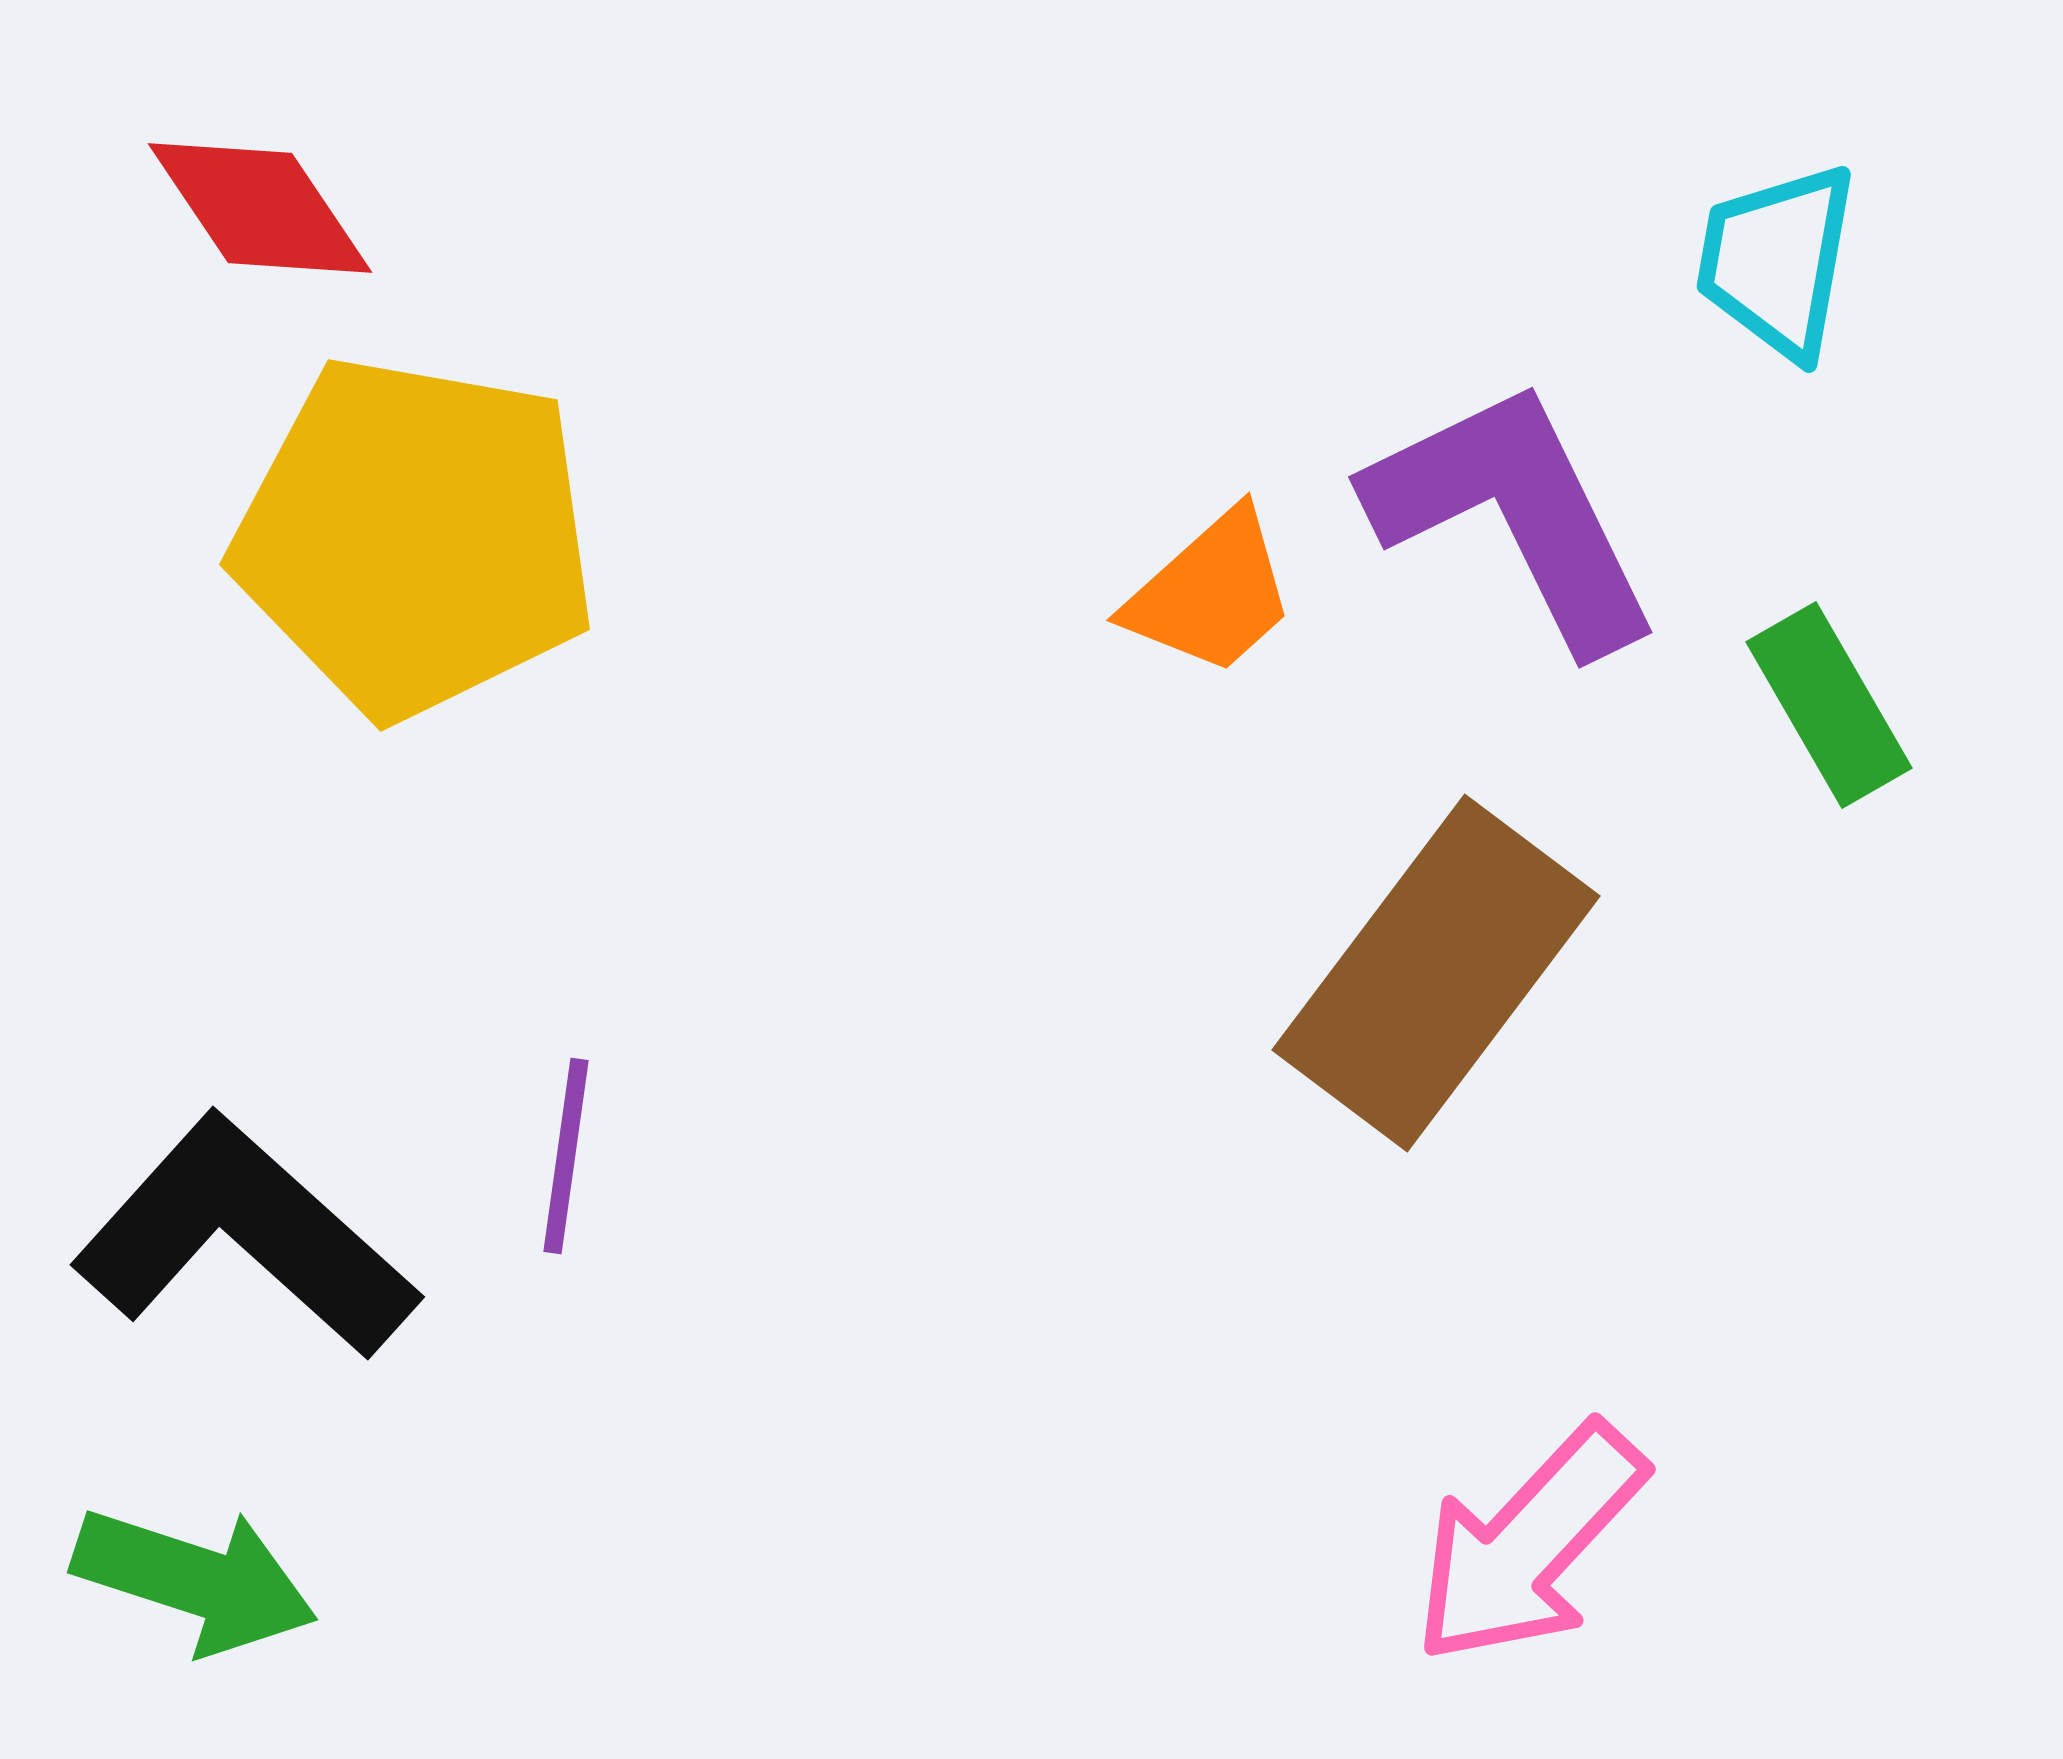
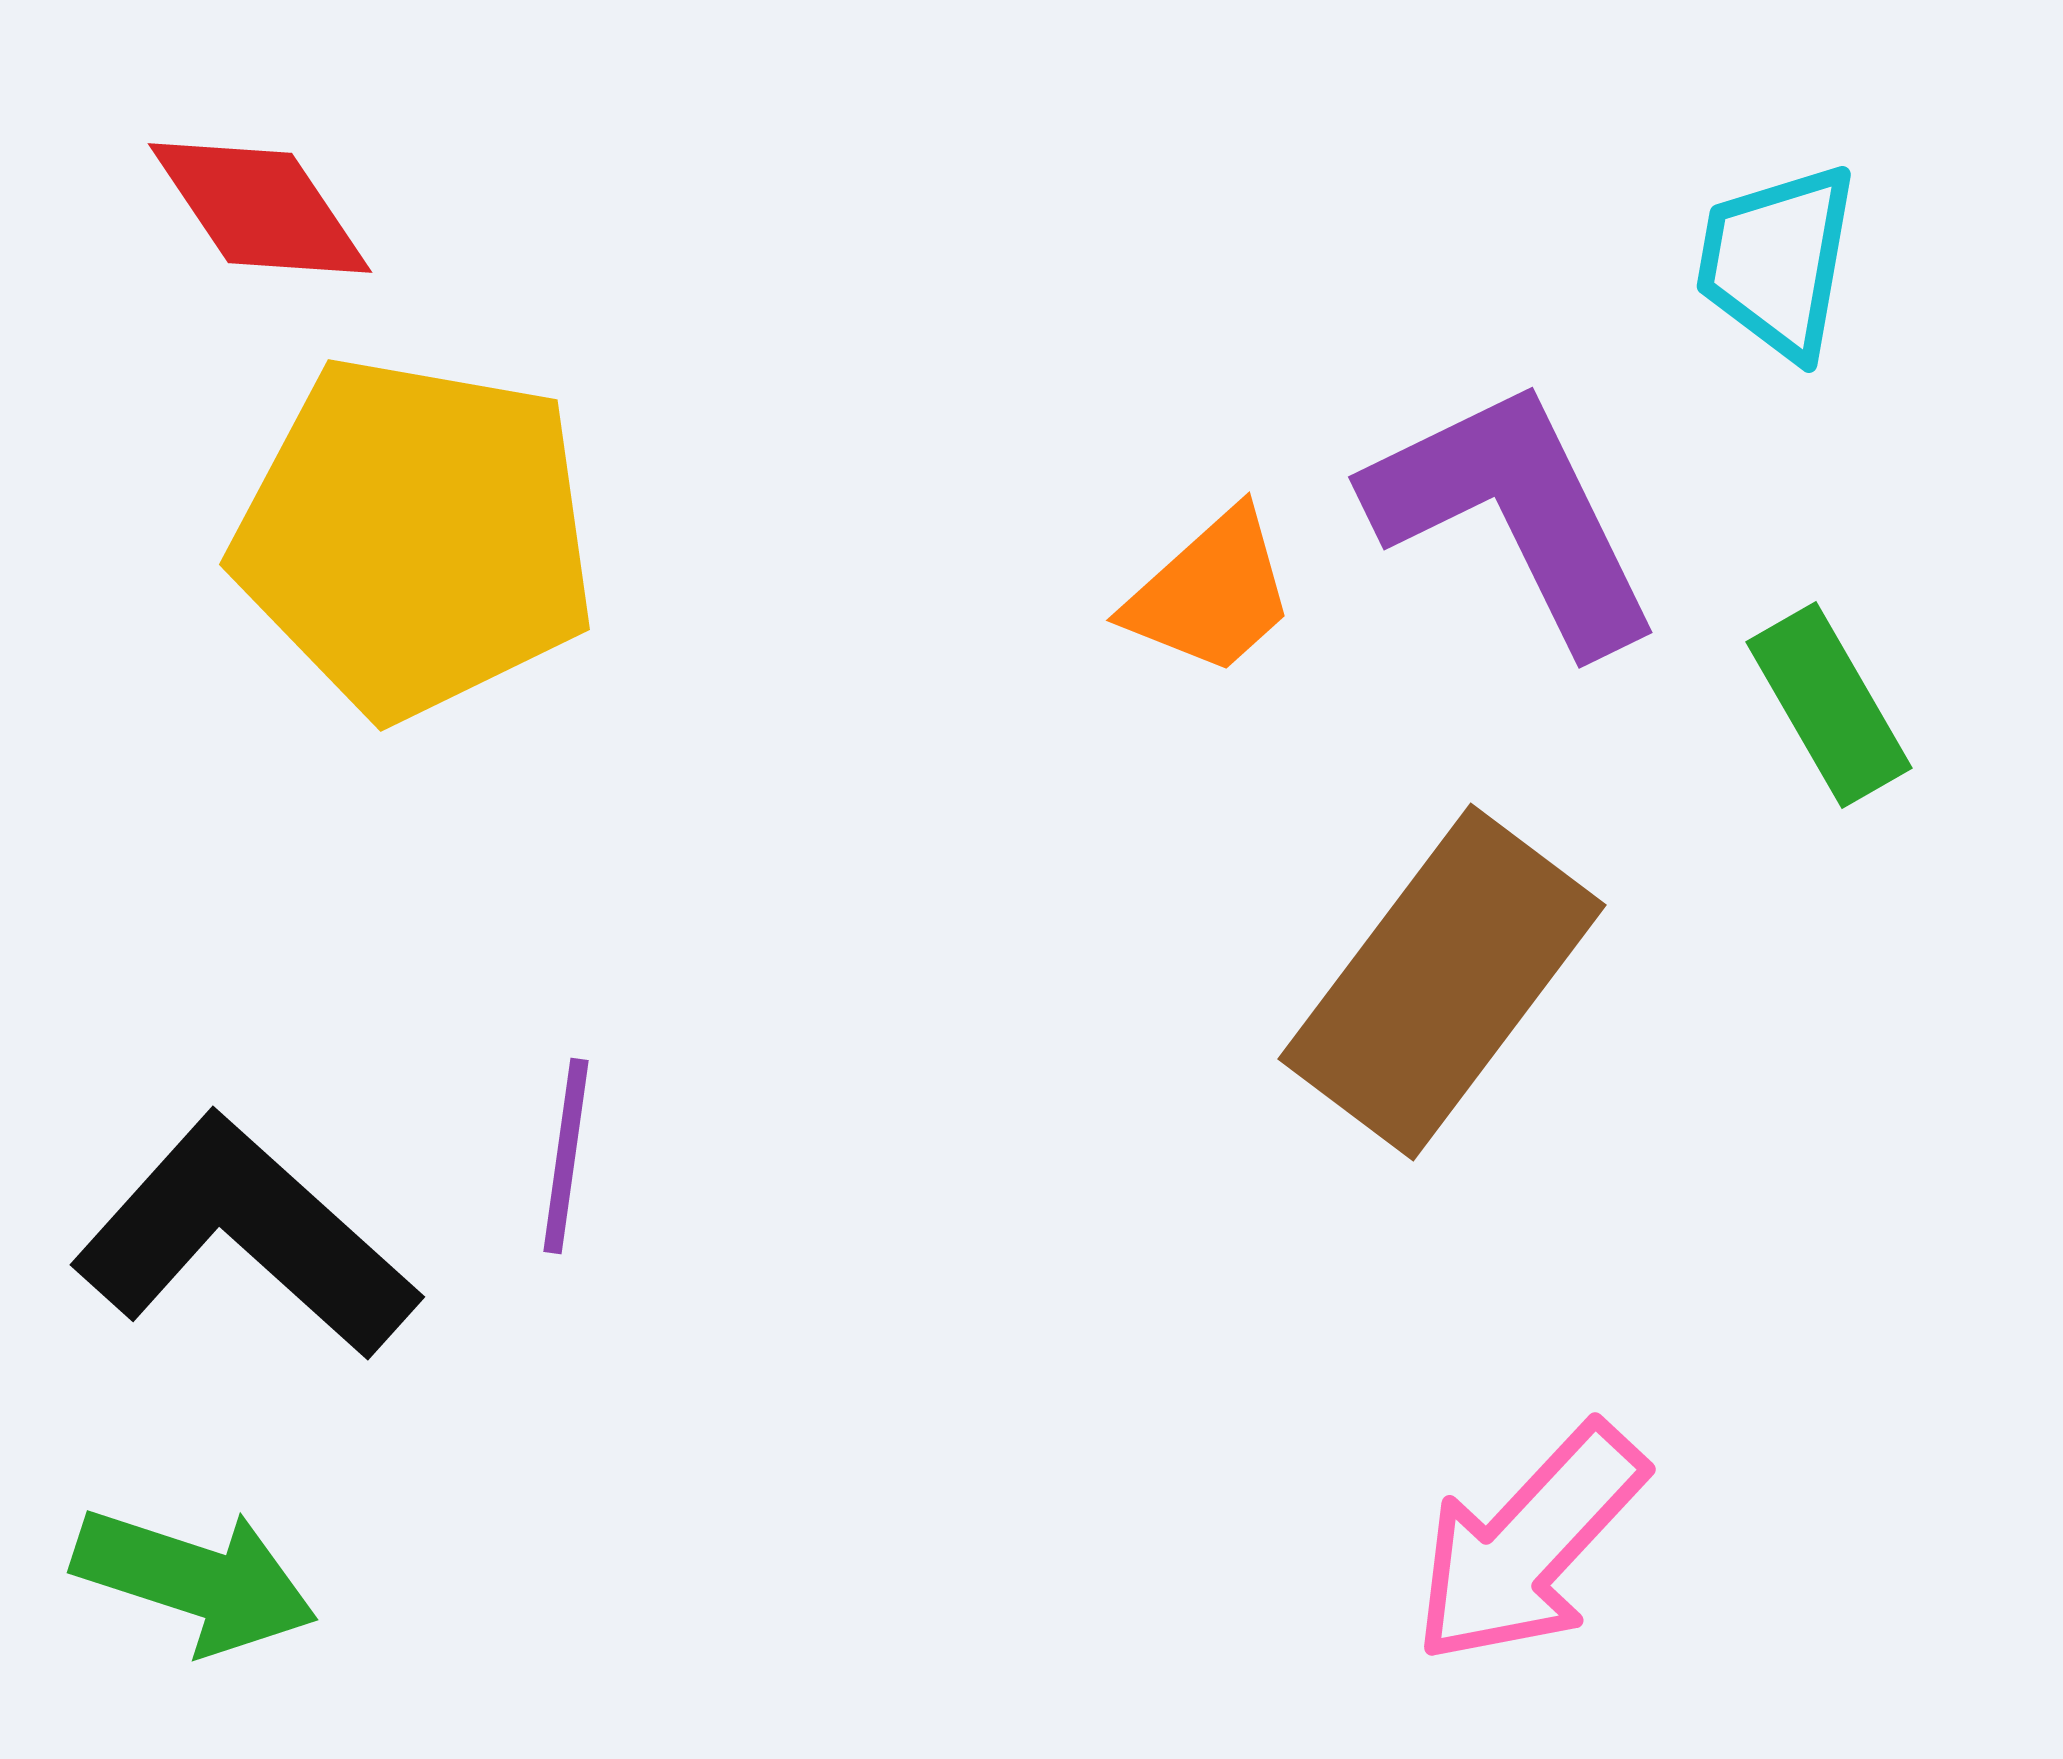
brown rectangle: moved 6 px right, 9 px down
